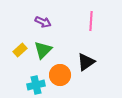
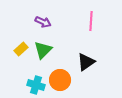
yellow rectangle: moved 1 px right, 1 px up
orange circle: moved 5 px down
cyan cross: rotated 30 degrees clockwise
